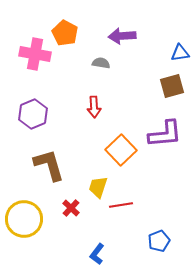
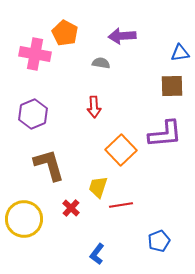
brown square: rotated 15 degrees clockwise
